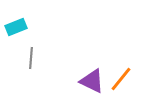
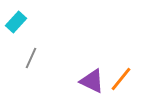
cyan rectangle: moved 5 px up; rotated 25 degrees counterclockwise
gray line: rotated 20 degrees clockwise
